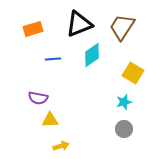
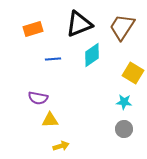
cyan star: rotated 21 degrees clockwise
